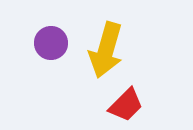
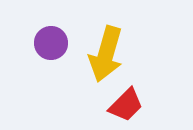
yellow arrow: moved 4 px down
